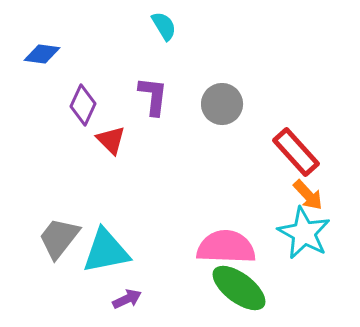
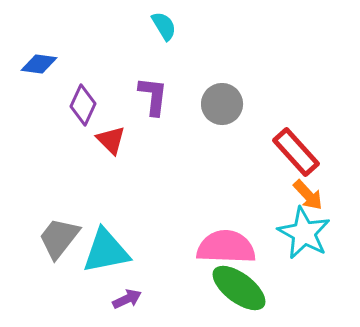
blue diamond: moved 3 px left, 10 px down
